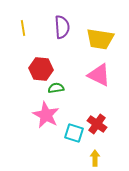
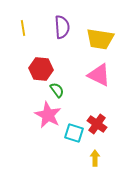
green semicircle: moved 1 px right, 2 px down; rotated 63 degrees clockwise
pink star: moved 2 px right
